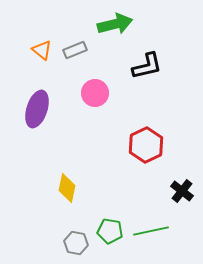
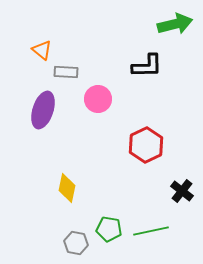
green arrow: moved 60 px right
gray rectangle: moved 9 px left, 22 px down; rotated 25 degrees clockwise
black L-shape: rotated 12 degrees clockwise
pink circle: moved 3 px right, 6 px down
purple ellipse: moved 6 px right, 1 px down
green pentagon: moved 1 px left, 2 px up
